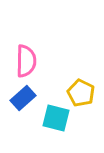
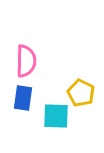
blue rectangle: rotated 40 degrees counterclockwise
cyan square: moved 2 px up; rotated 12 degrees counterclockwise
